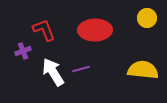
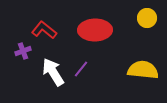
red L-shape: rotated 30 degrees counterclockwise
purple line: rotated 36 degrees counterclockwise
